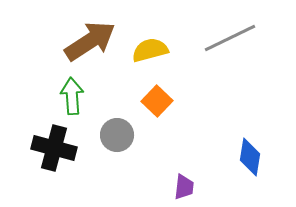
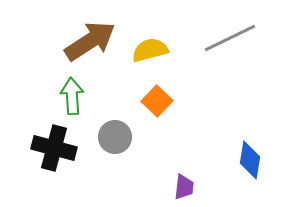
gray circle: moved 2 px left, 2 px down
blue diamond: moved 3 px down
